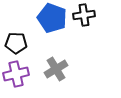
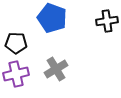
black cross: moved 23 px right, 6 px down
